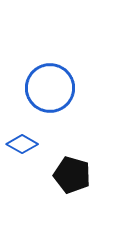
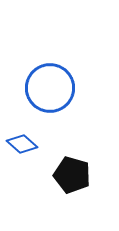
blue diamond: rotated 12 degrees clockwise
